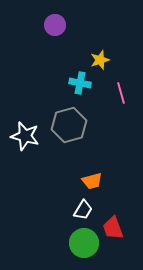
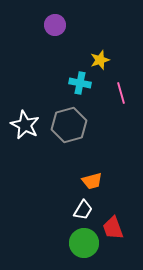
white star: moved 11 px up; rotated 12 degrees clockwise
